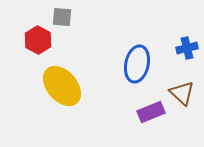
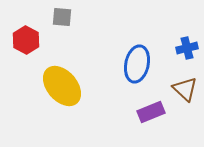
red hexagon: moved 12 px left
brown triangle: moved 3 px right, 4 px up
